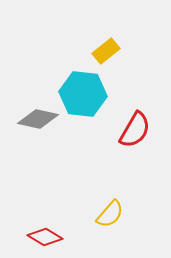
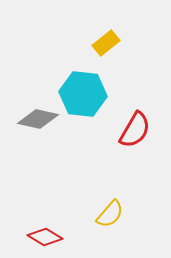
yellow rectangle: moved 8 px up
